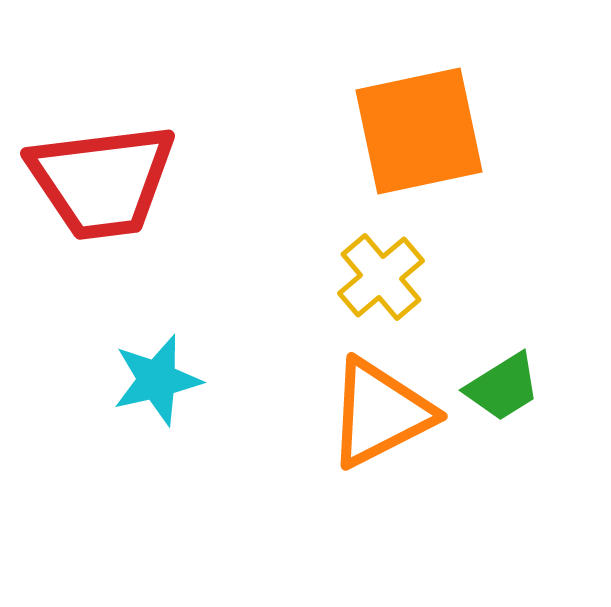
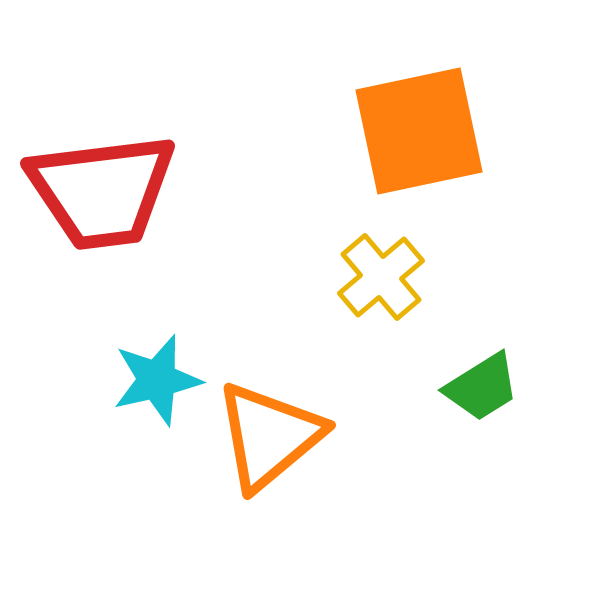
red trapezoid: moved 10 px down
green trapezoid: moved 21 px left
orange triangle: moved 111 px left, 23 px down; rotated 13 degrees counterclockwise
